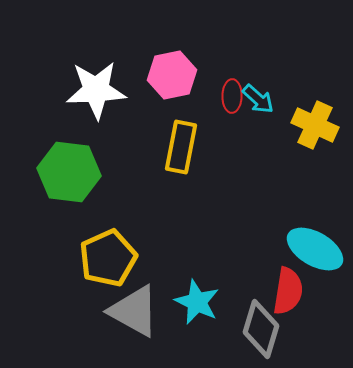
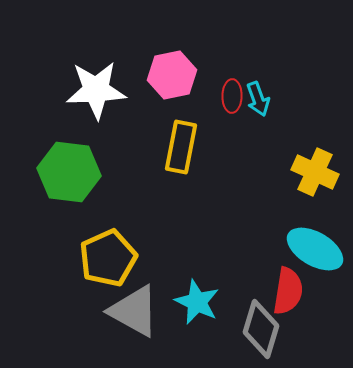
cyan arrow: rotated 28 degrees clockwise
yellow cross: moved 47 px down
